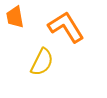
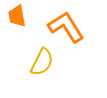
orange trapezoid: moved 2 px right, 1 px up
